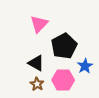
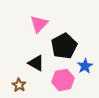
pink hexagon: rotated 10 degrees counterclockwise
brown star: moved 18 px left, 1 px down
